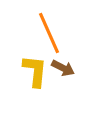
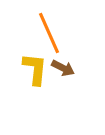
yellow L-shape: moved 2 px up
